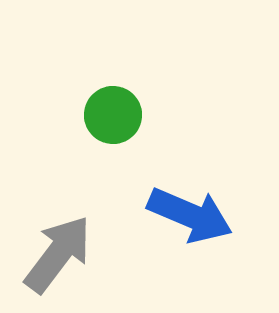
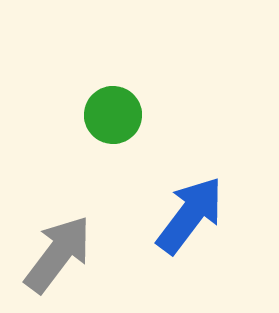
blue arrow: rotated 76 degrees counterclockwise
